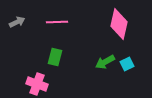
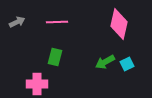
pink cross: rotated 20 degrees counterclockwise
